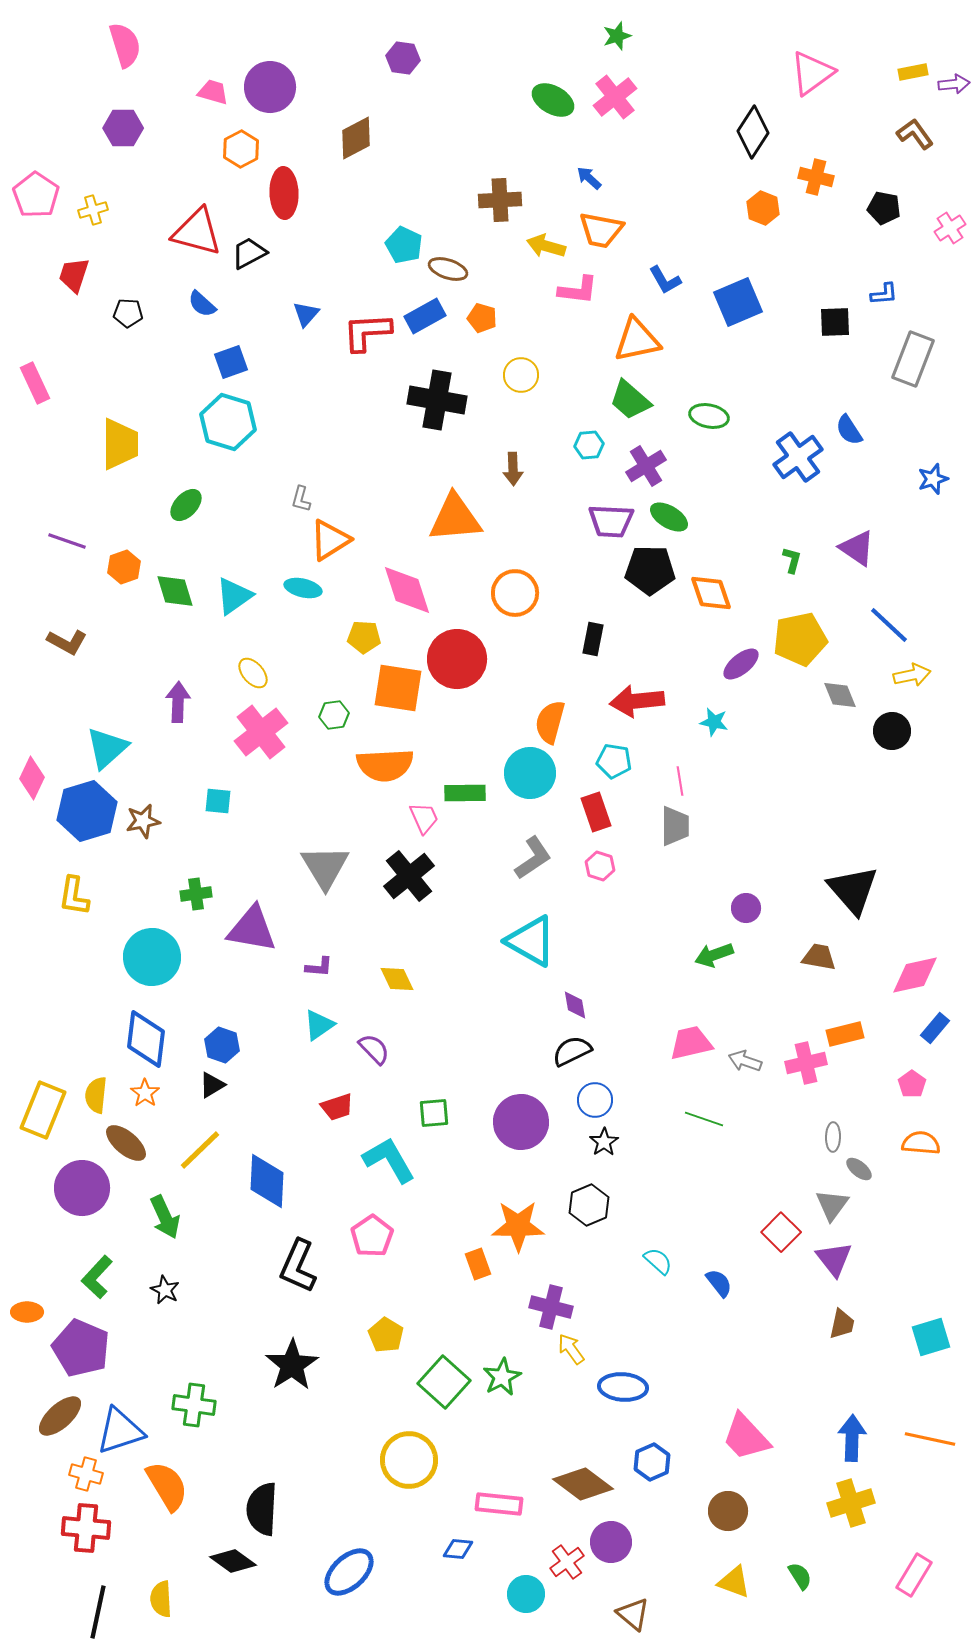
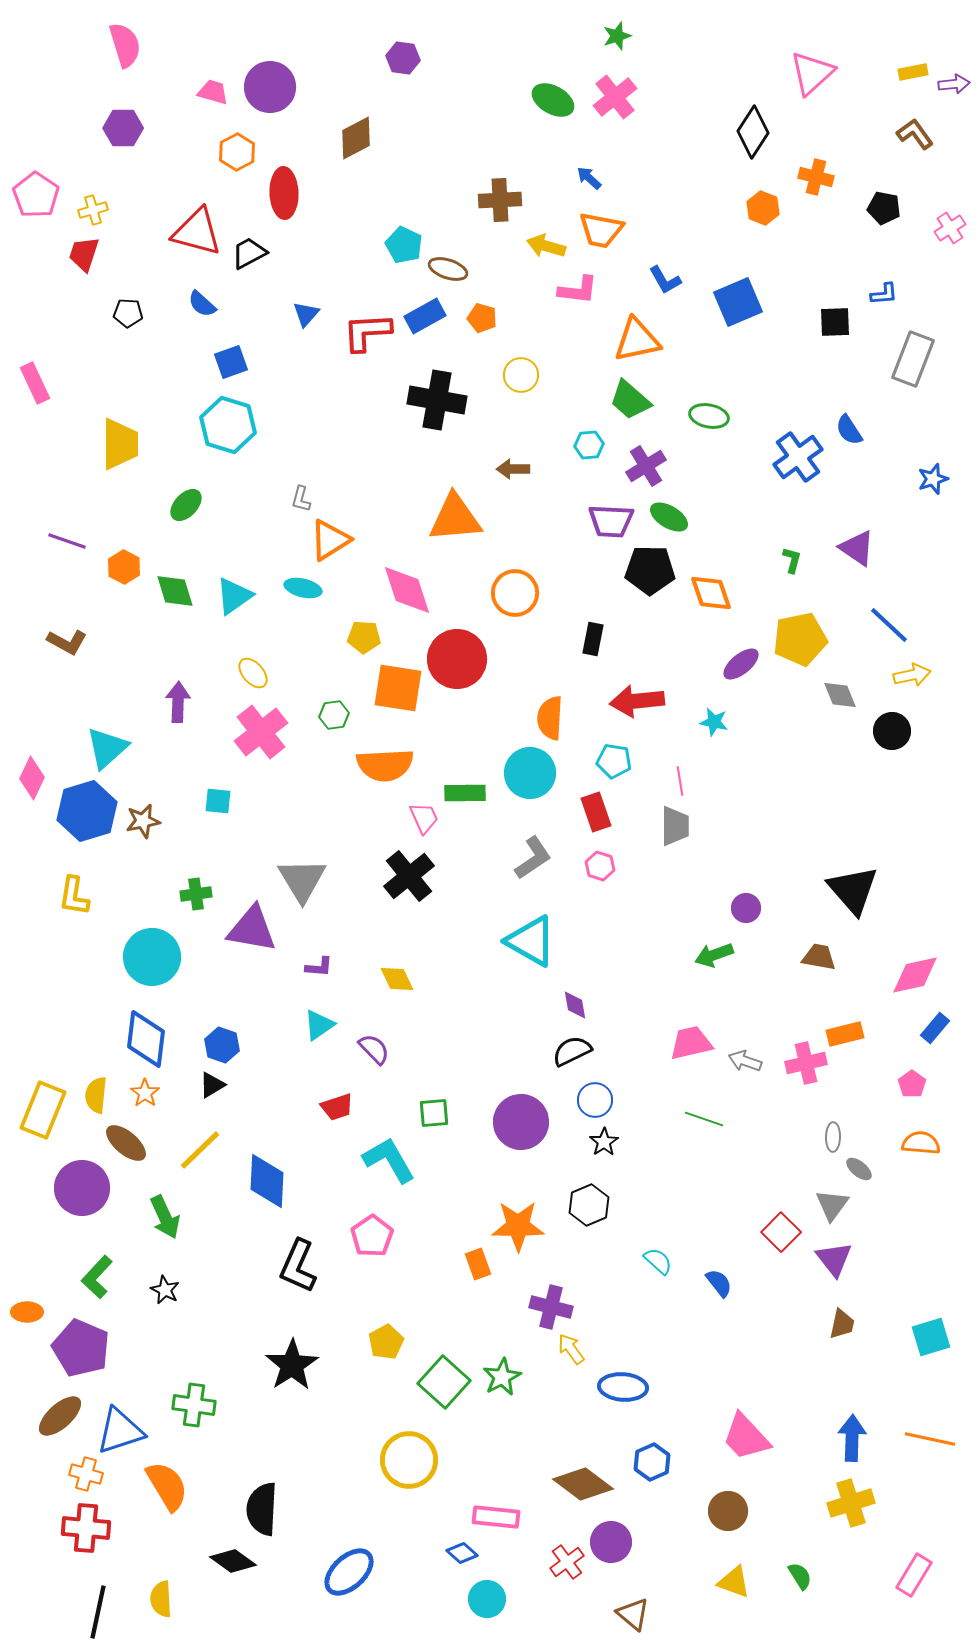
pink triangle at (812, 73): rotated 6 degrees counterclockwise
orange hexagon at (241, 149): moved 4 px left, 3 px down
red trapezoid at (74, 275): moved 10 px right, 21 px up
cyan hexagon at (228, 422): moved 3 px down
brown arrow at (513, 469): rotated 92 degrees clockwise
orange hexagon at (124, 567): rotated 12 degrees counterclockwise
orange semicircle at (550, 722): moved 4 px up; rotated 12 degrees counterclockwise
gray triangle at (325, 867): moved 23 px left, 13 px down
yellow pentagon at (386, 1335): moved 7 px down; rotated 12 degrees clockwise
pink rectangle at (499, 1504): moved 3 px left, 13 px down
blue diamond at (458, 1549): moved 4 px right, 4 px down; rotated 36 degrees clockwise
cyan circle at (526, 1594): moved 39 px left, 5 px down
